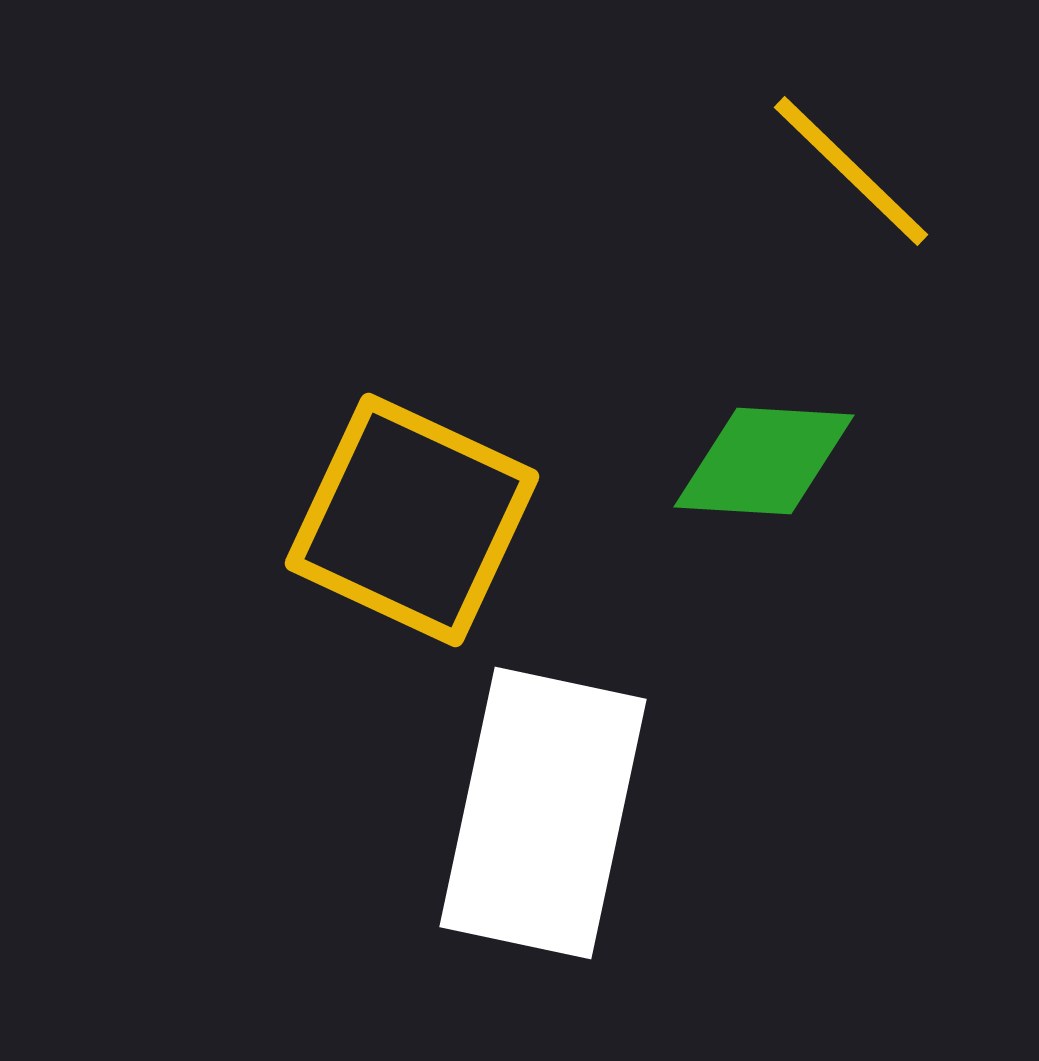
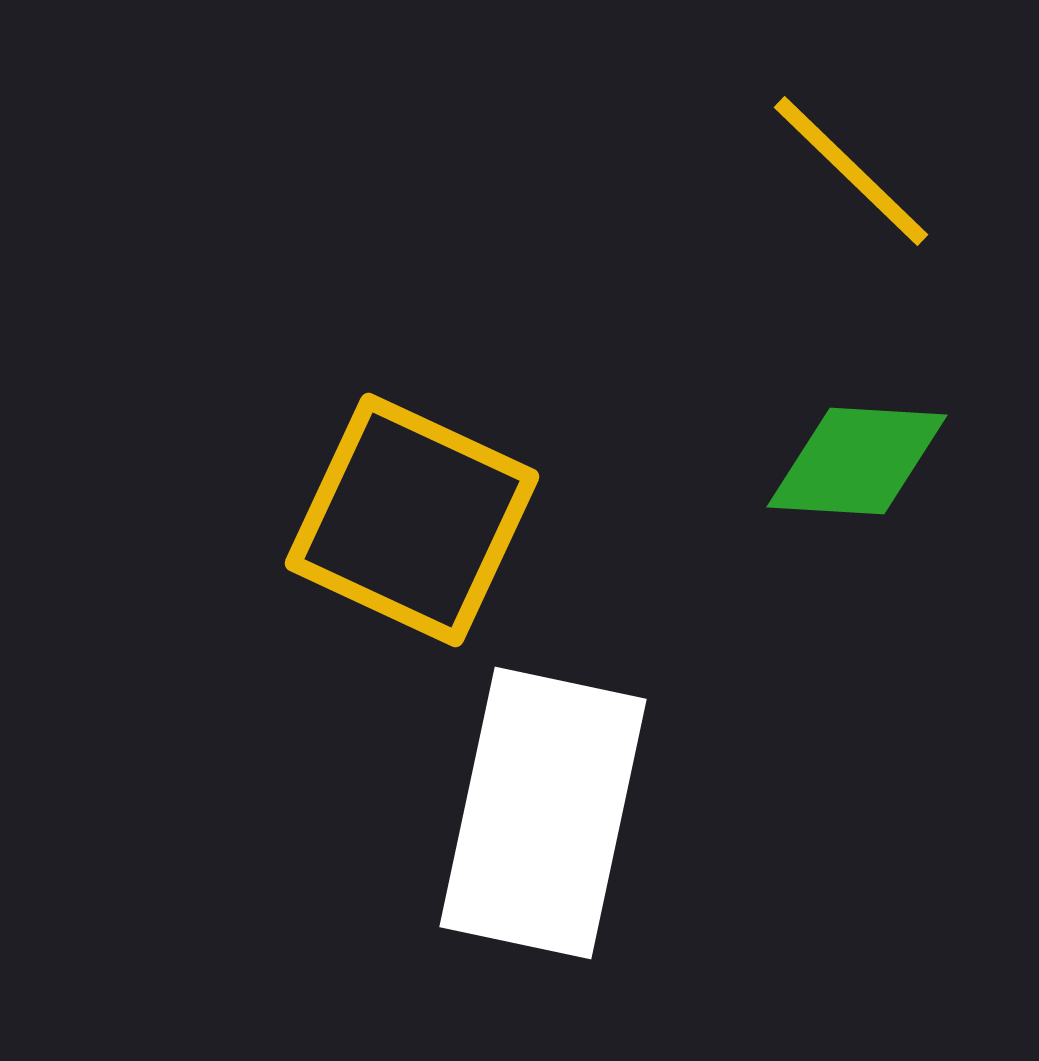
green diamond: moved 93 px right
